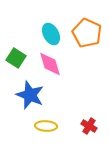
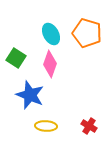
orange pentagon: rotated 8 degrees counterclockwise
pink diamond: rotated 36 degrees clockwise
